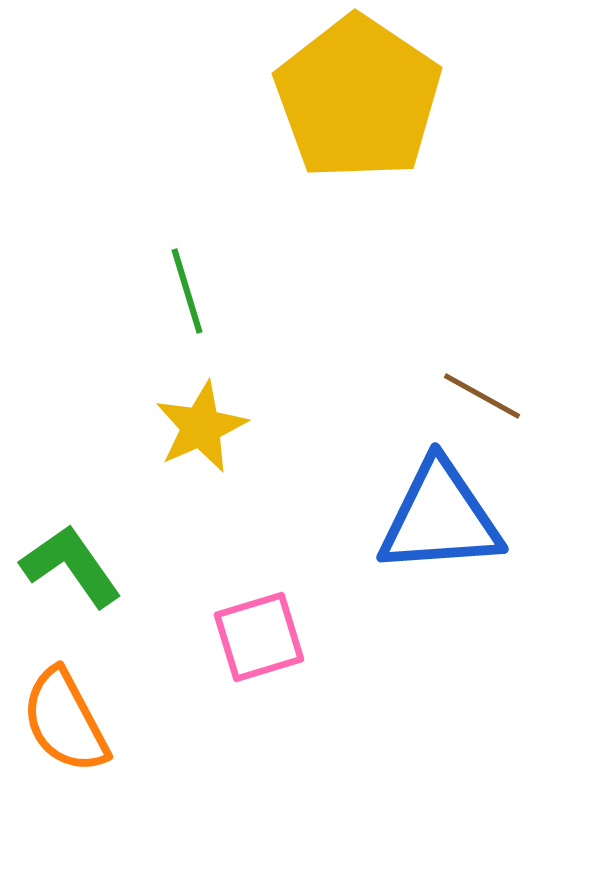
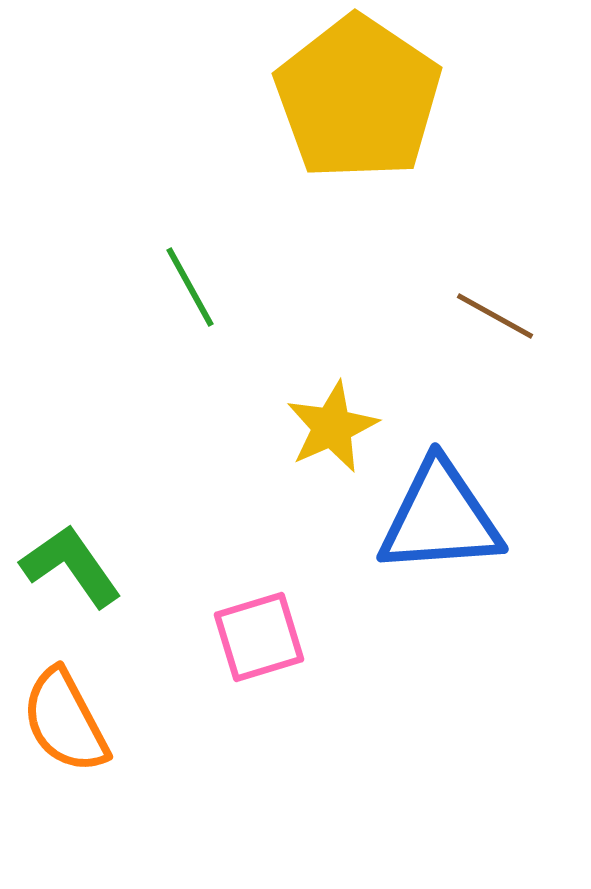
green line: moved 3 px right, 4 px up; rotated 12 degrees counterclockwise
brown line: moved 13 px right, 80 px up
yellow star: moved 131 px right
